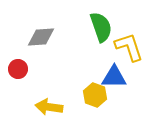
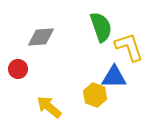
yellow arrow: rotated 32 degrees clockwise
